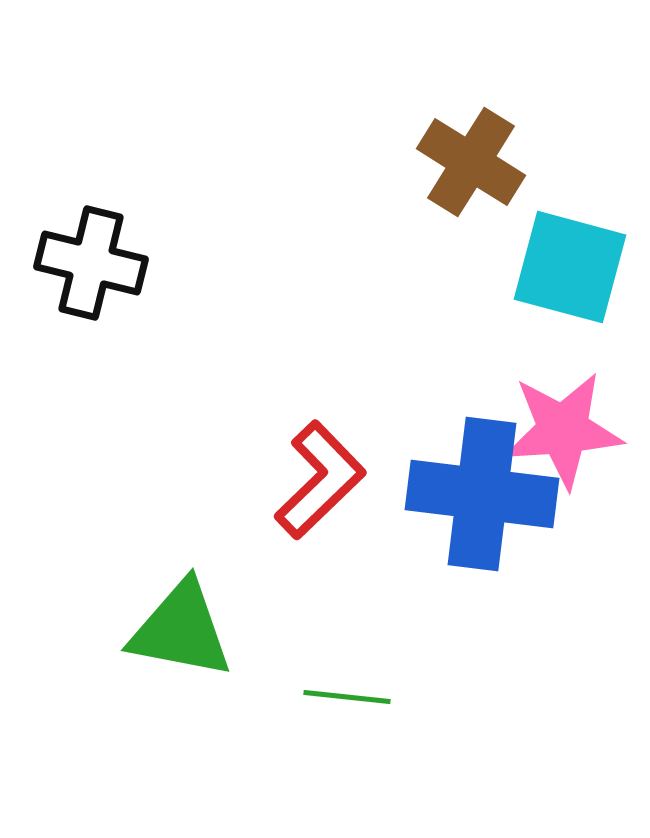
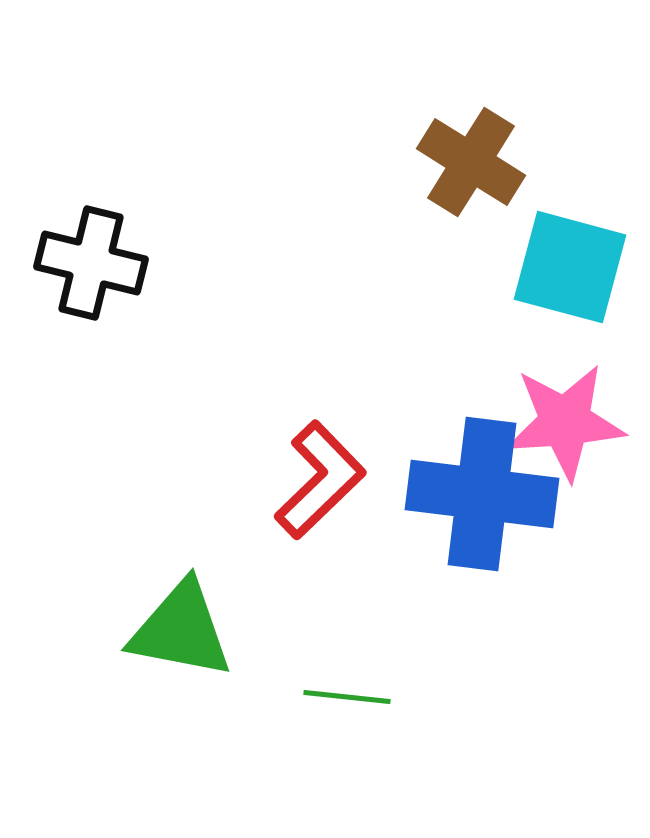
pink star: moved 2 px right, 8 px up
